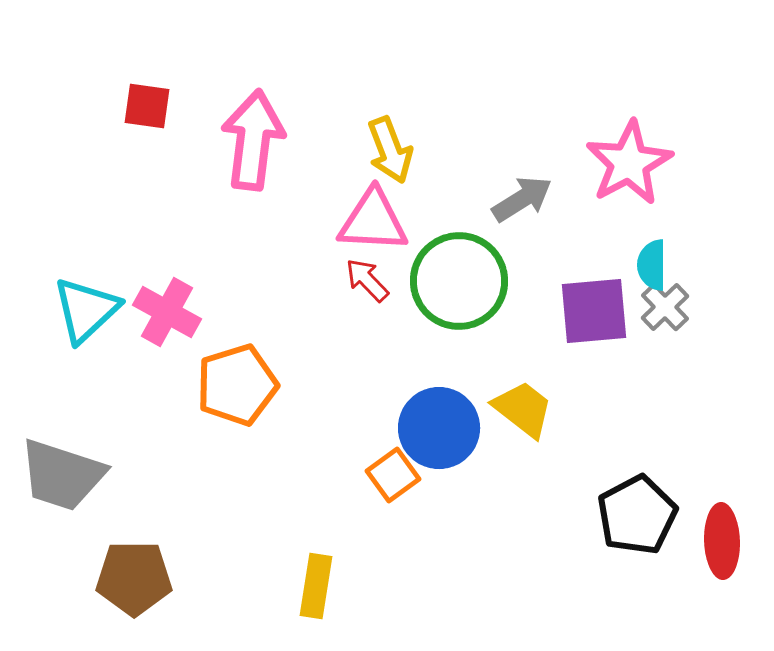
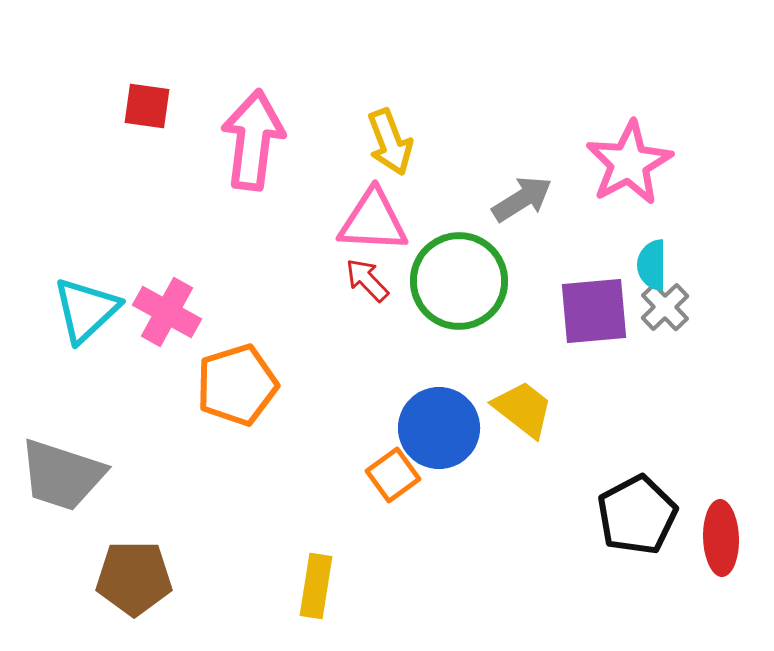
yellow arrow: moved 8 px up
red ellipse: moved 1 px left, 3 px up
